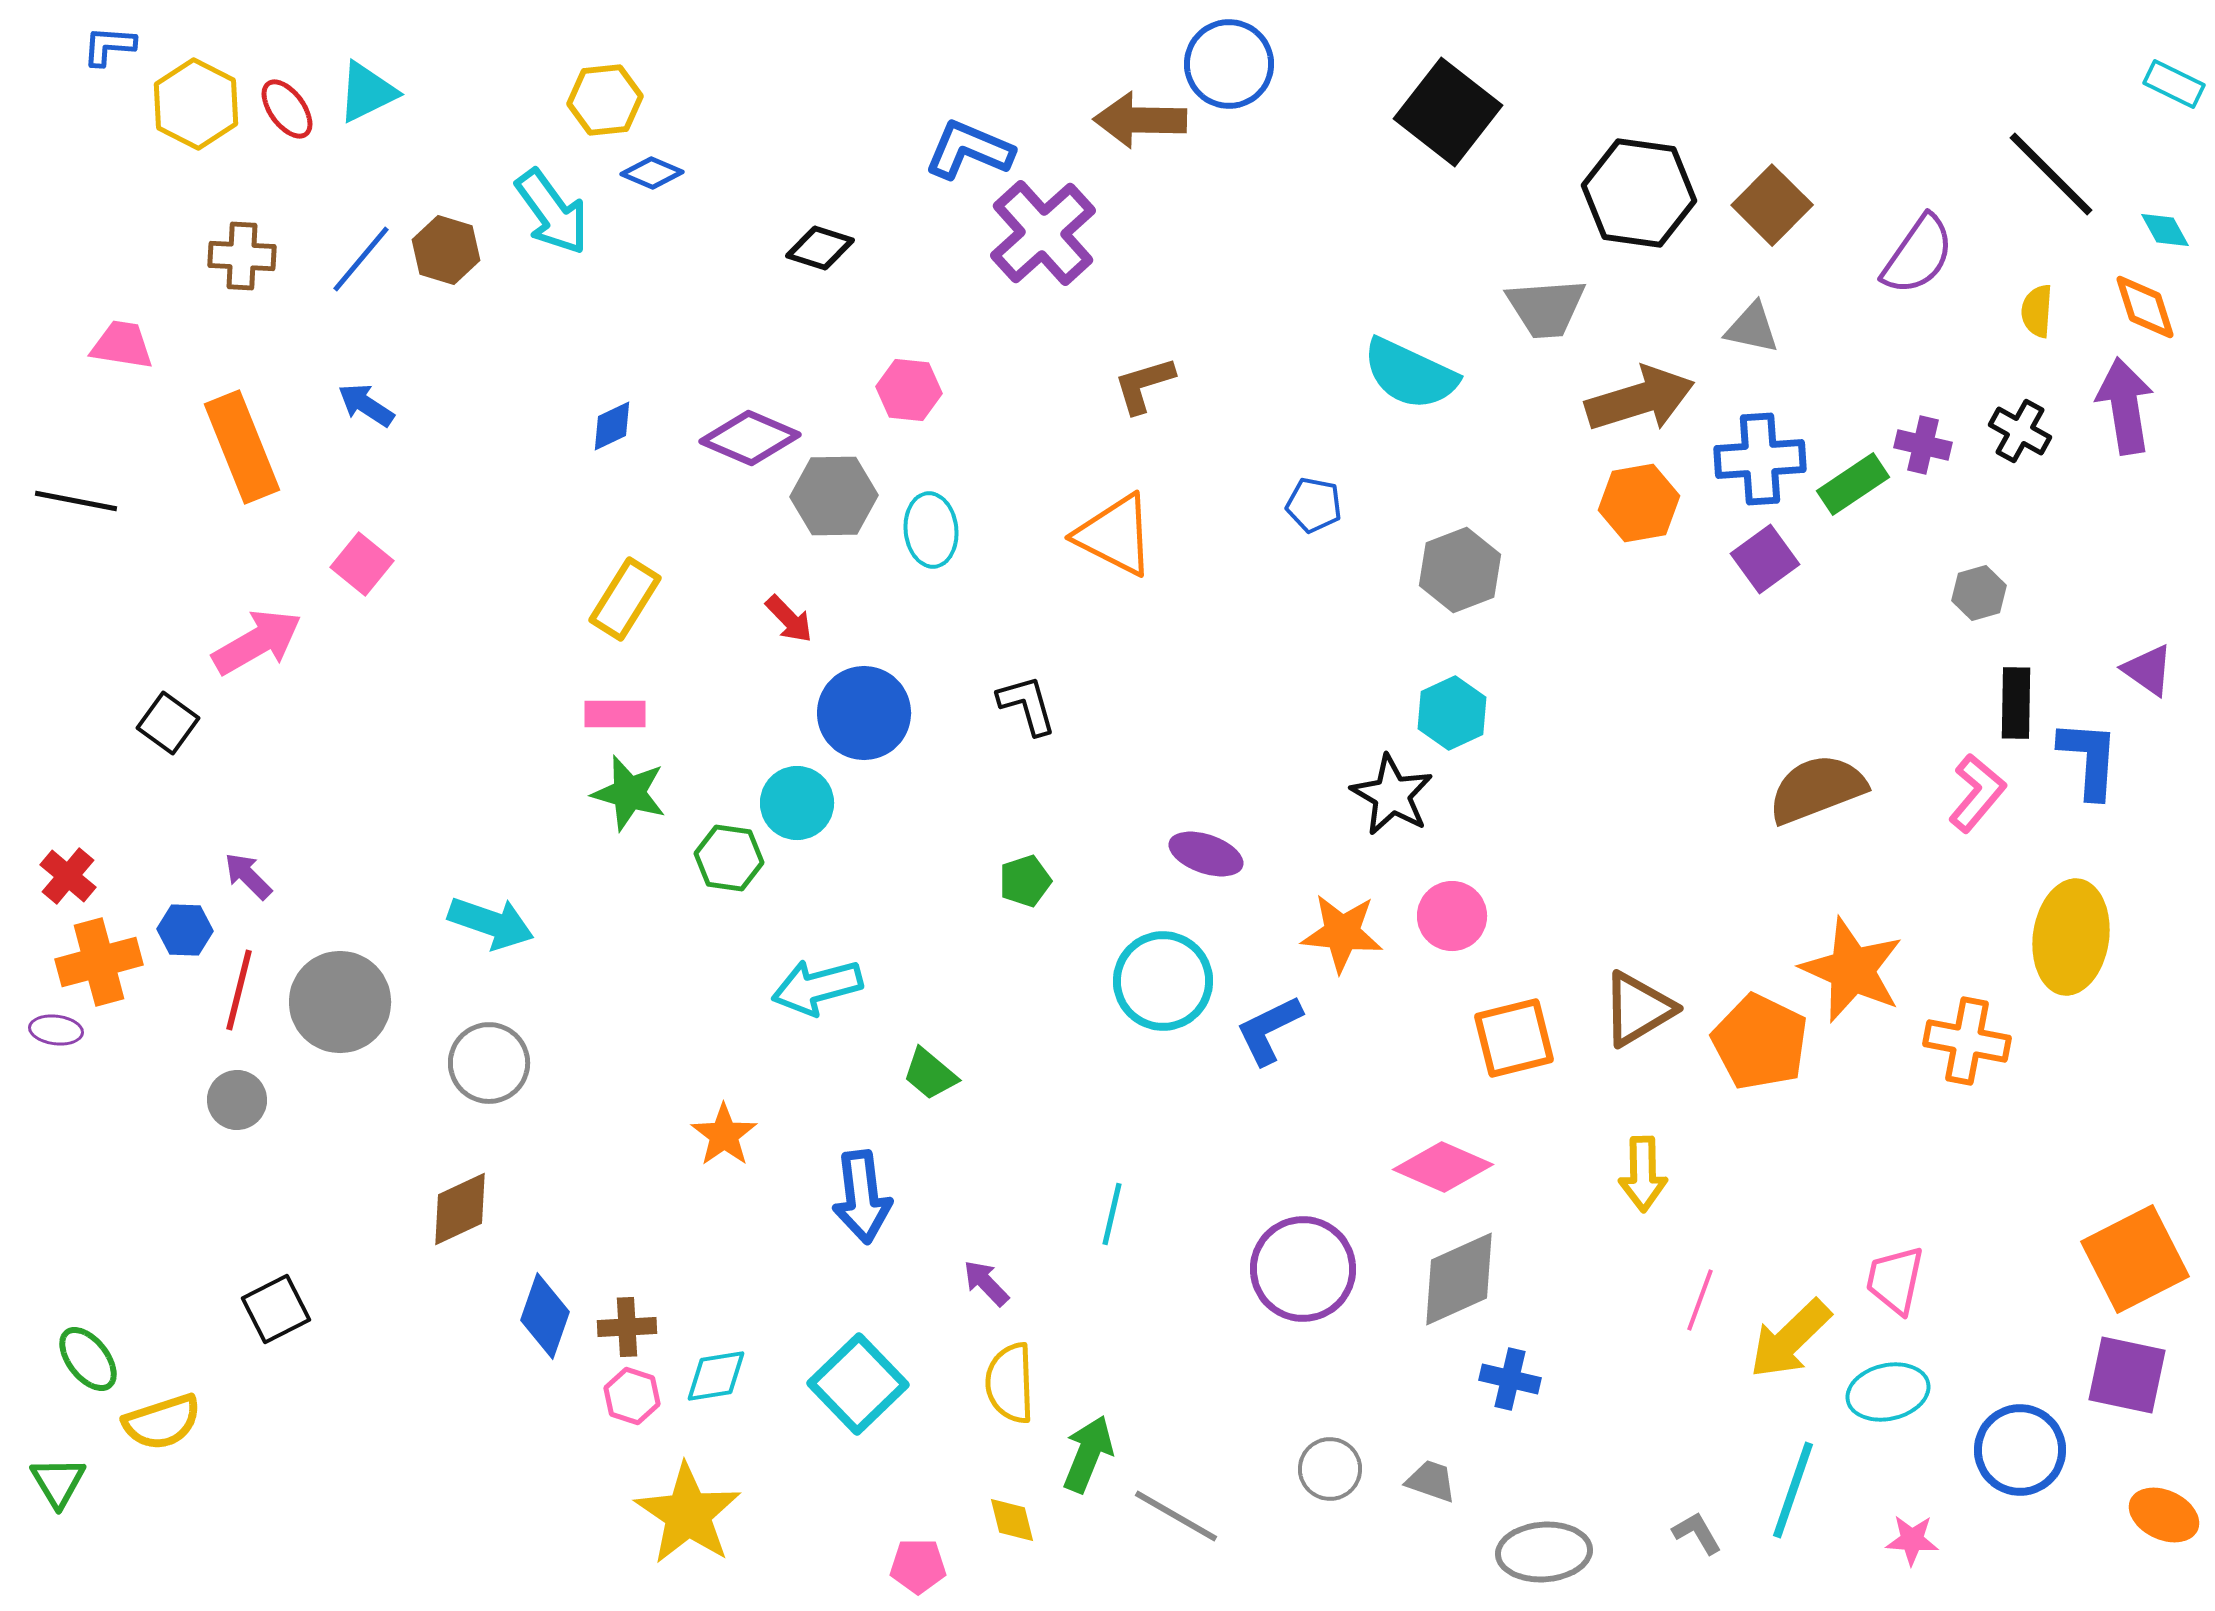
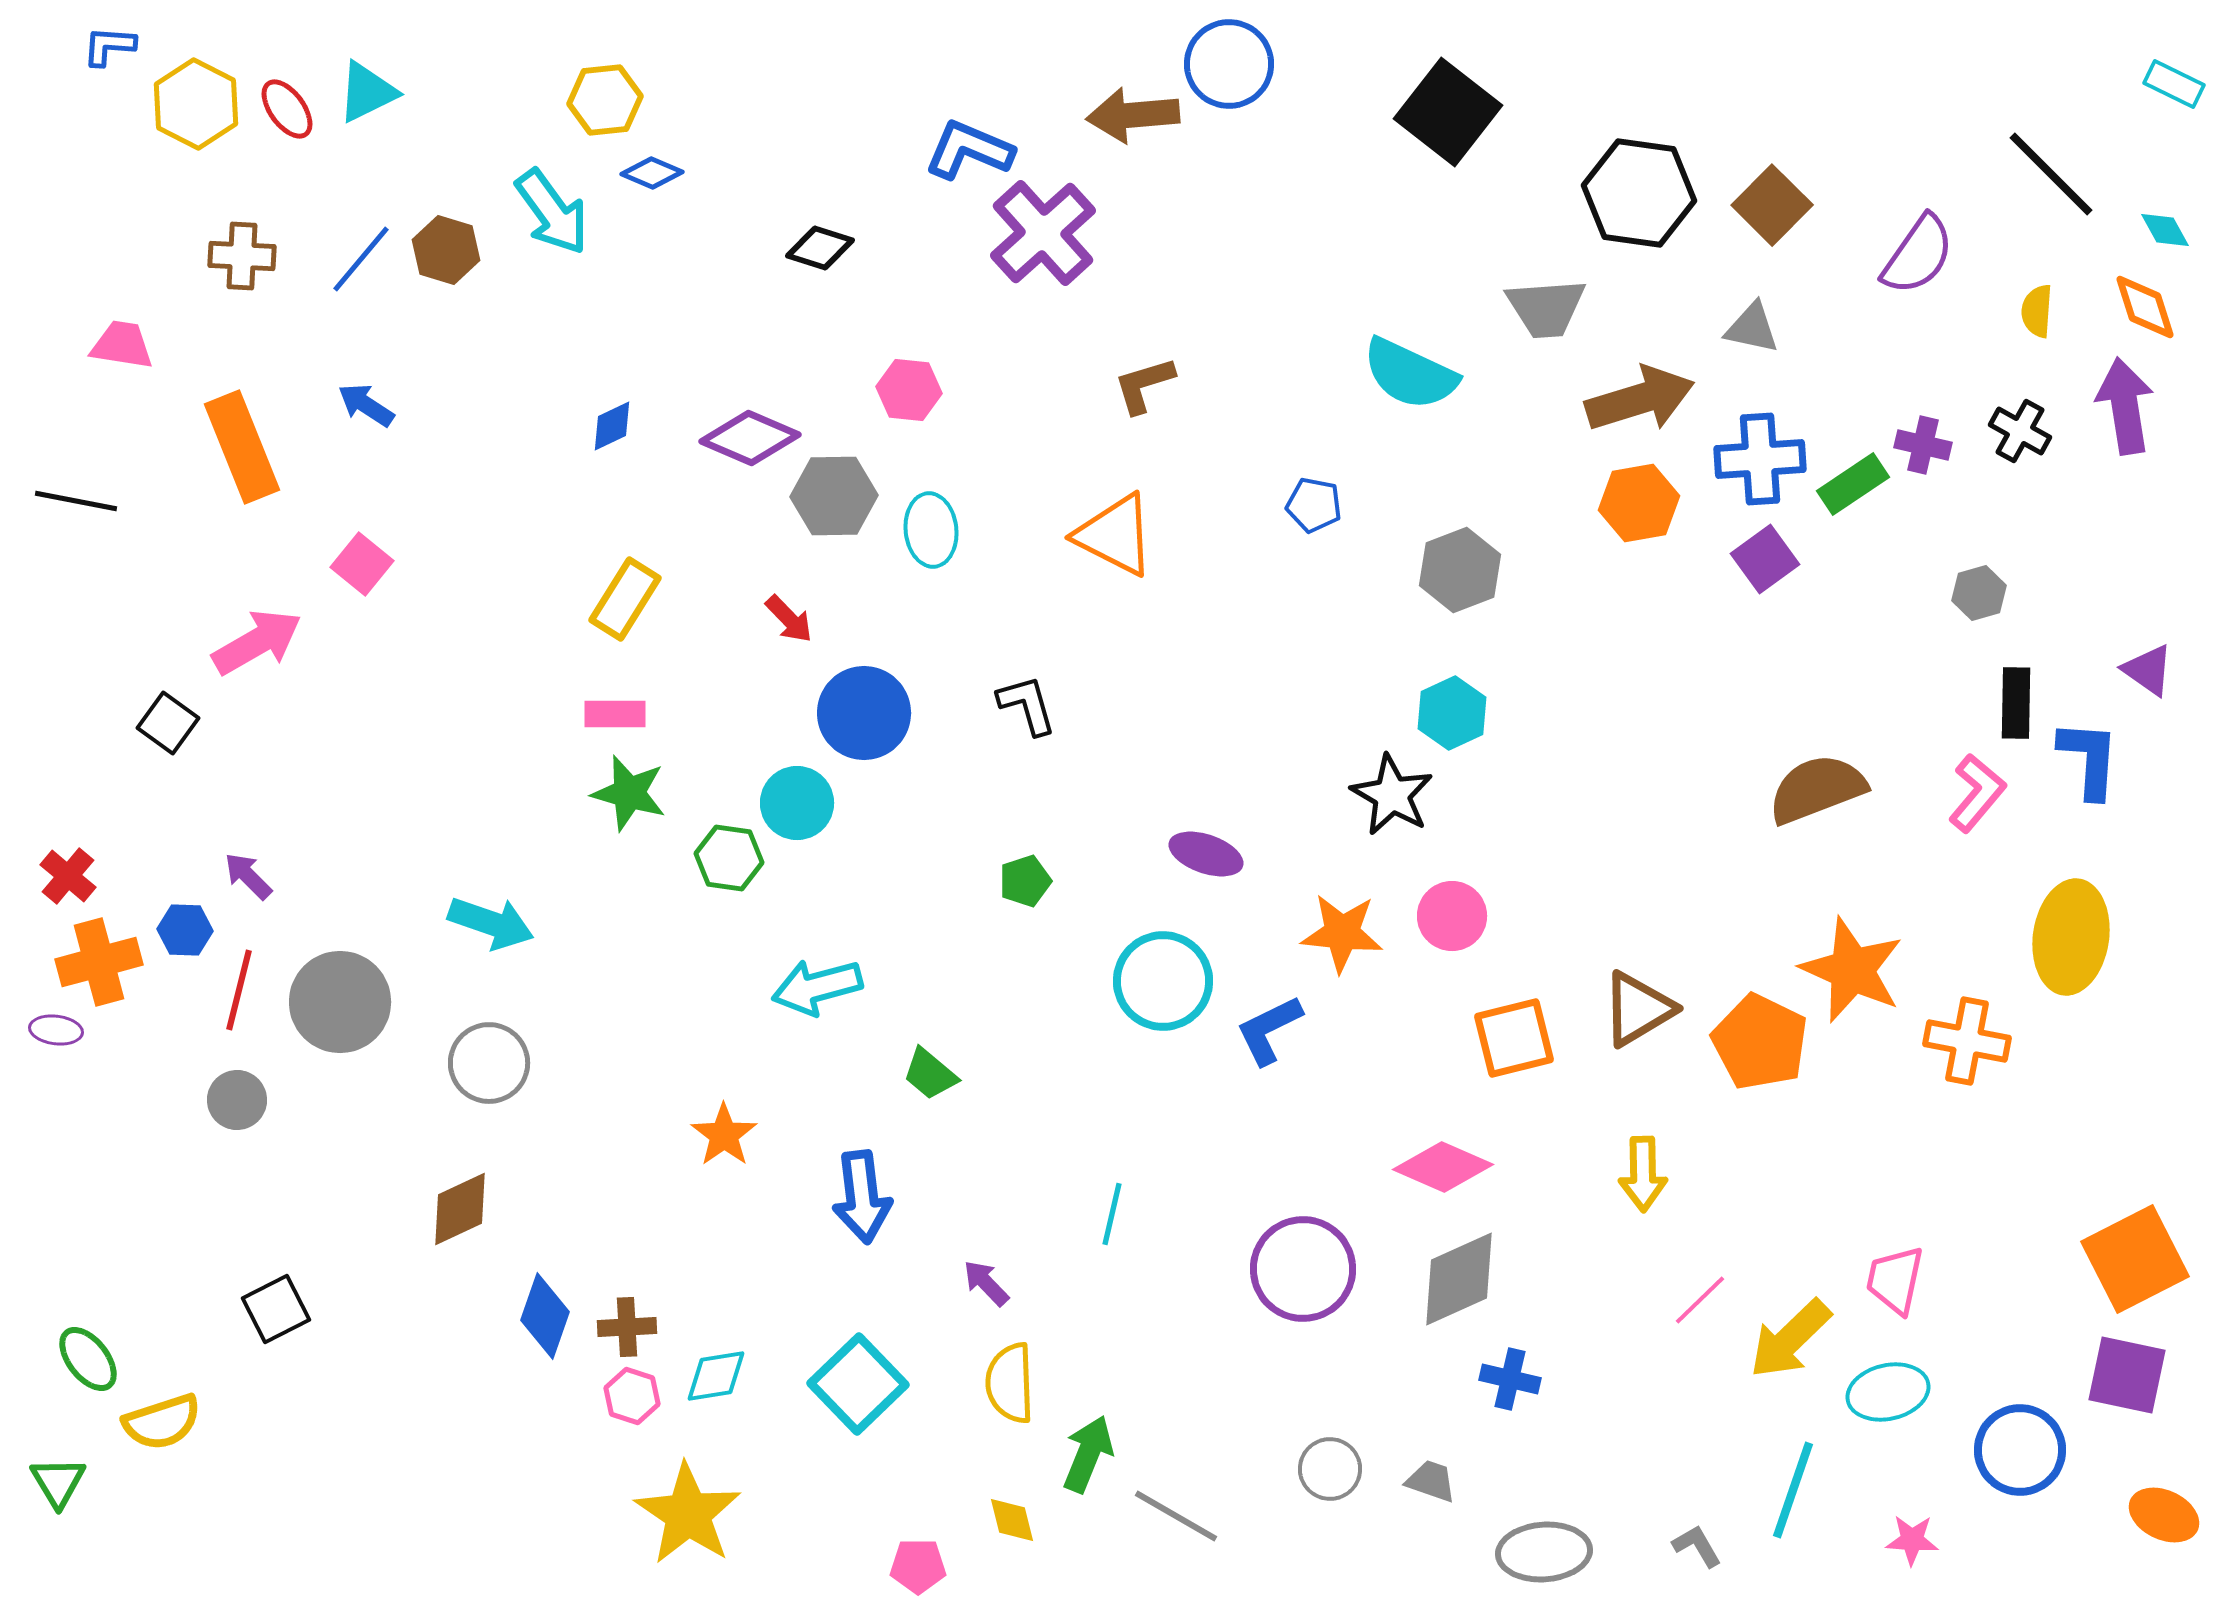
brown arrow at (1140, 120): moved 7 px left, 5 px up; rotated 6 degrees counterclockwise
pink line at (1700, 1300): rotated 26 degrees clockwise
gray L-shape at (1697, 1533): moved 13 px down
